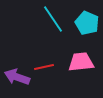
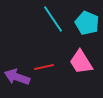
pink trapezoid: rotated 116 degrees counterclockwise
